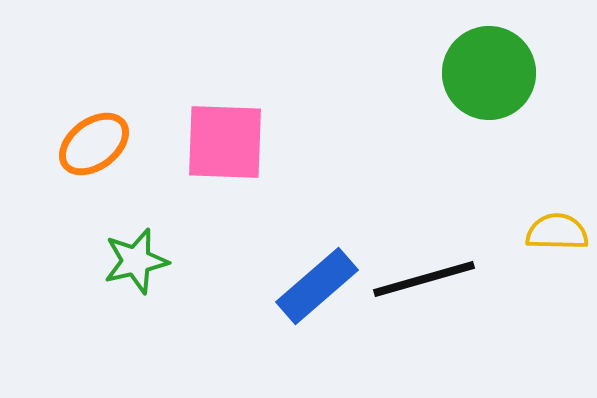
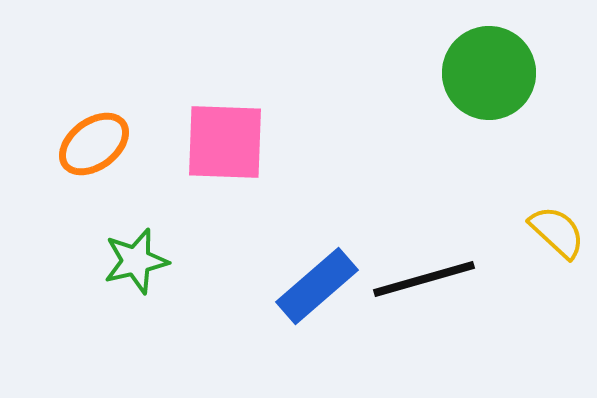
yellow semicircle: rotated 42 degrees clockwise
